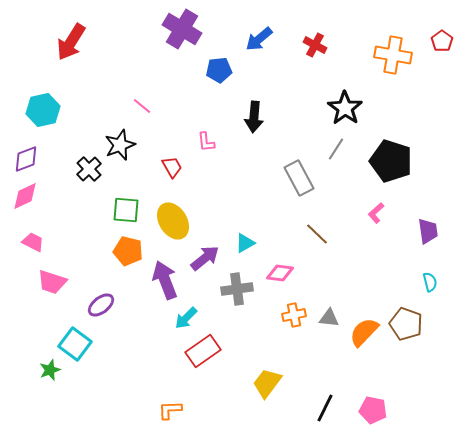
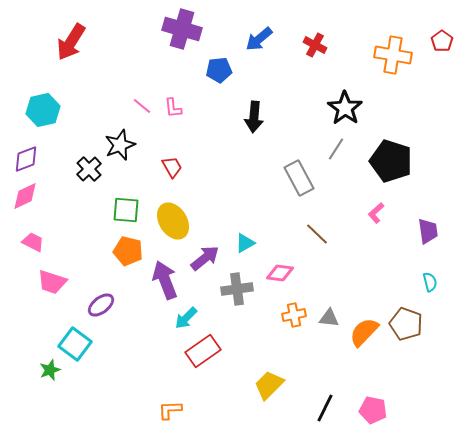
purple cross at (182, 29): rotated 15 degrees counterclockwise
pink L-shape at (206, 142): moved 33 px left, 34 px up
yellow trapezoid at (267, 383): moved 2 px right, 2 px down; rotated 8 degrees clockwise
